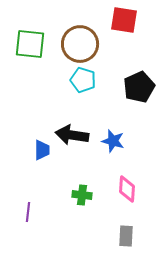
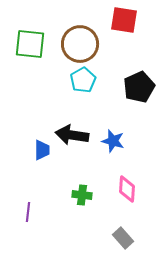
cyan pentagon: rotated 25 degrees clockwise
gray rectangle: moved 3 px left, 2 px down; rotated 45 degrees counterclockwise
